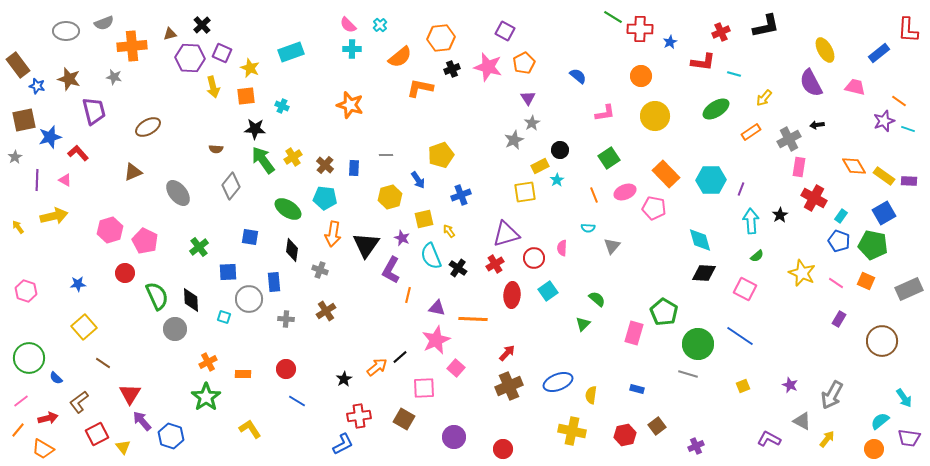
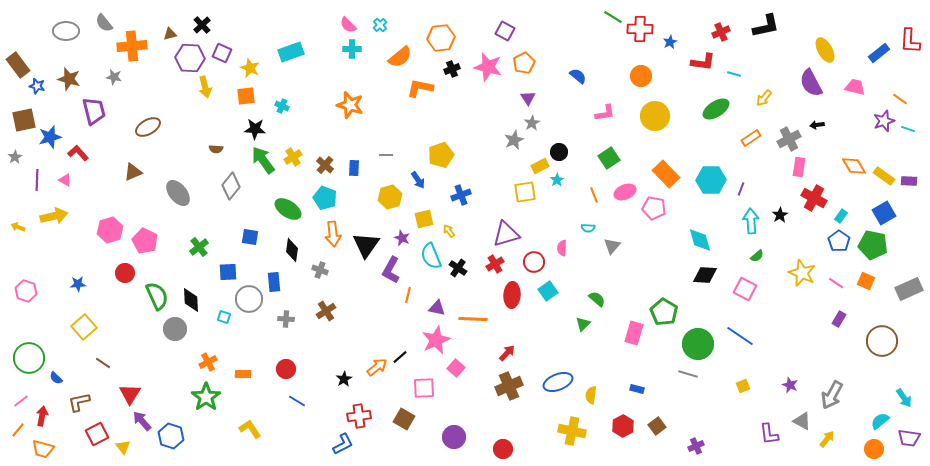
gray semicircle at (104, 23): rotated 72 degrees clockwise
red L-shape at (908, 30): moved 2 px right, 11 px down
yellow arrow at (213, 87): moved 8 px left
orange line at (899, 101): moved 1 px right, 2 px up
orange rectangle at (751, 132): moved 6 px down
black circle at (560, 150): moved 1 px left, 2 px down
cyan pentagon at (325, 198): rotated 15 degrees clockwise
yellow arrow at (18, 227): rotated 32 degrees counterclockwise
orange arrow at (333, 234): rotated 15 degrees counterclockwise
blue pentagon at (839, 241): rotated 15 degrees clockwise
red circle at (534, 258): moved 4 px down
black diamond at (704, 273): moved 1 px right, 2 px down
brown L-shape at (79, 402): rotated 25 degrees clockwise
red arrow at (48, 418): moved 6 px left, 2 px up; rotated 66 degrees counterclockwise
red hexagon at (625, 435): moved 2 px left, 9 px up; rotated 15 degrees counterclockwise
purple L-shape at (769, 439): moved 5 px up; rotated 125 degrees counterclockwise
orange trapezoid at (43, 449): rotated 15 degrees counterclockwise
